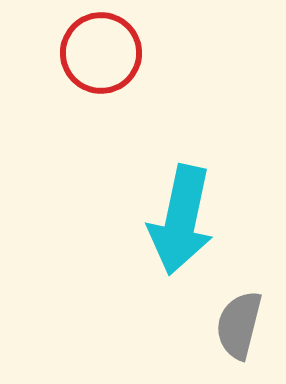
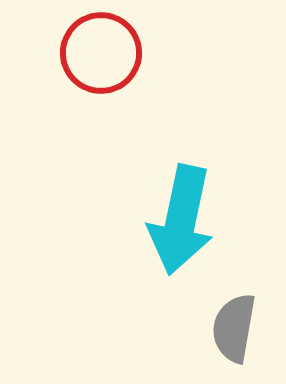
gray semicircle: moved 5 px left, 3 px down; rotated 4 degrees counterclockwise
